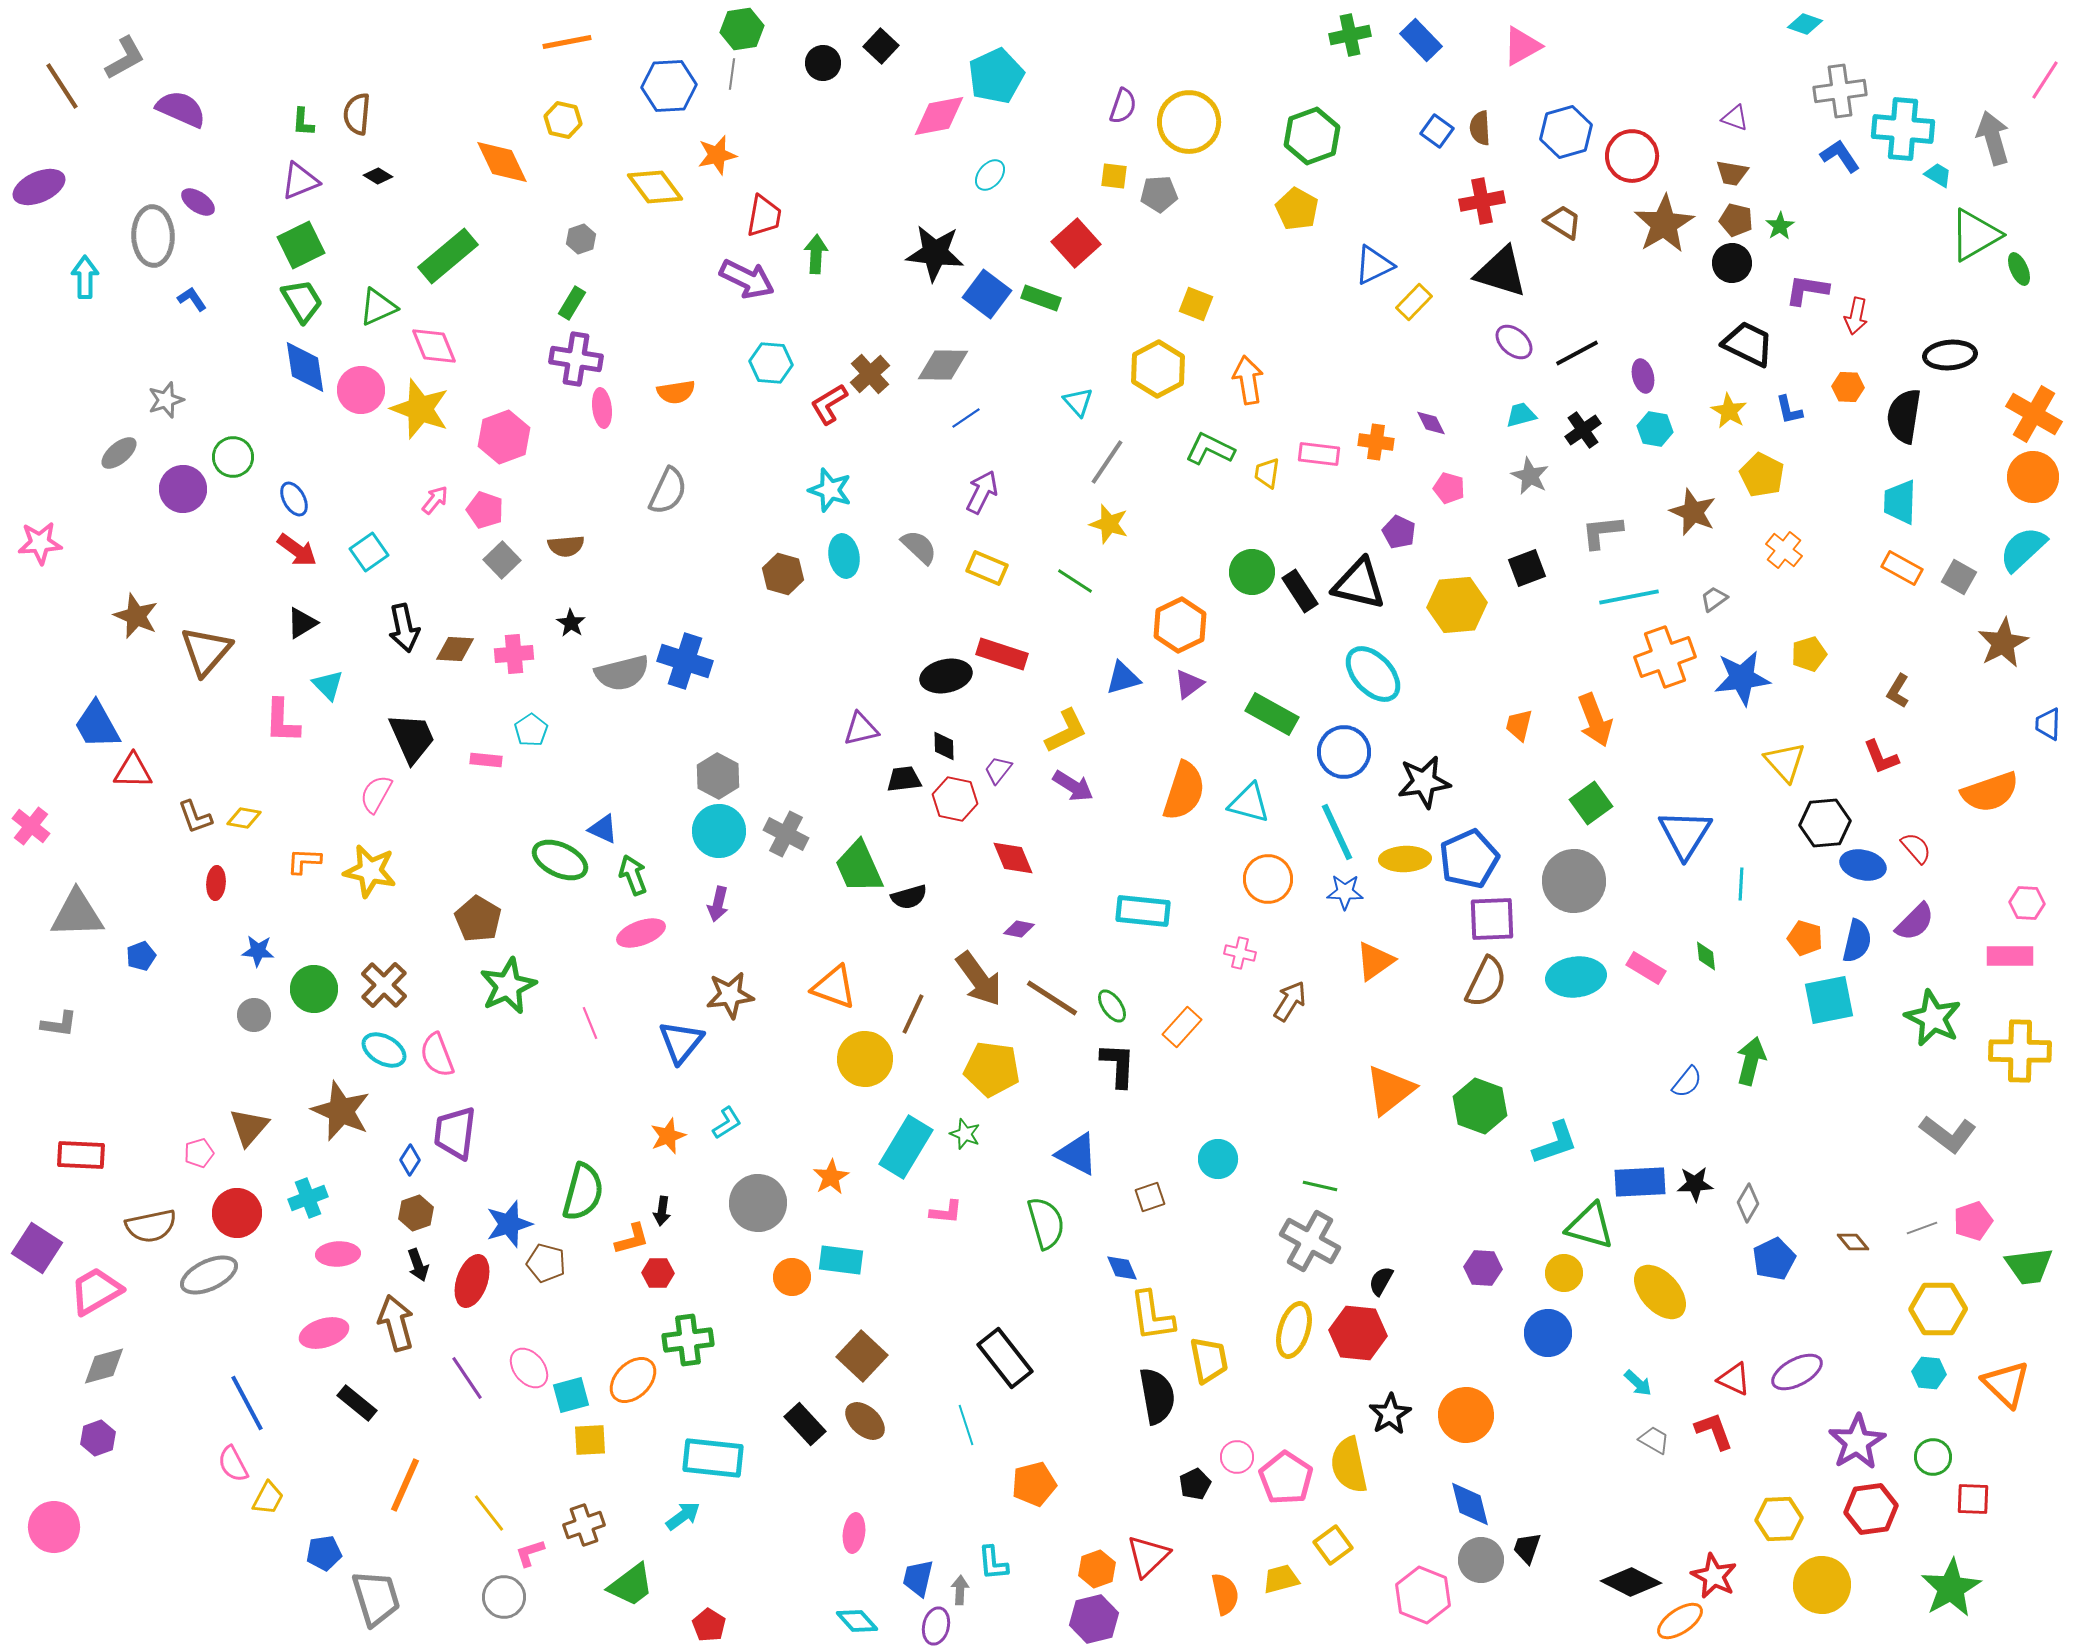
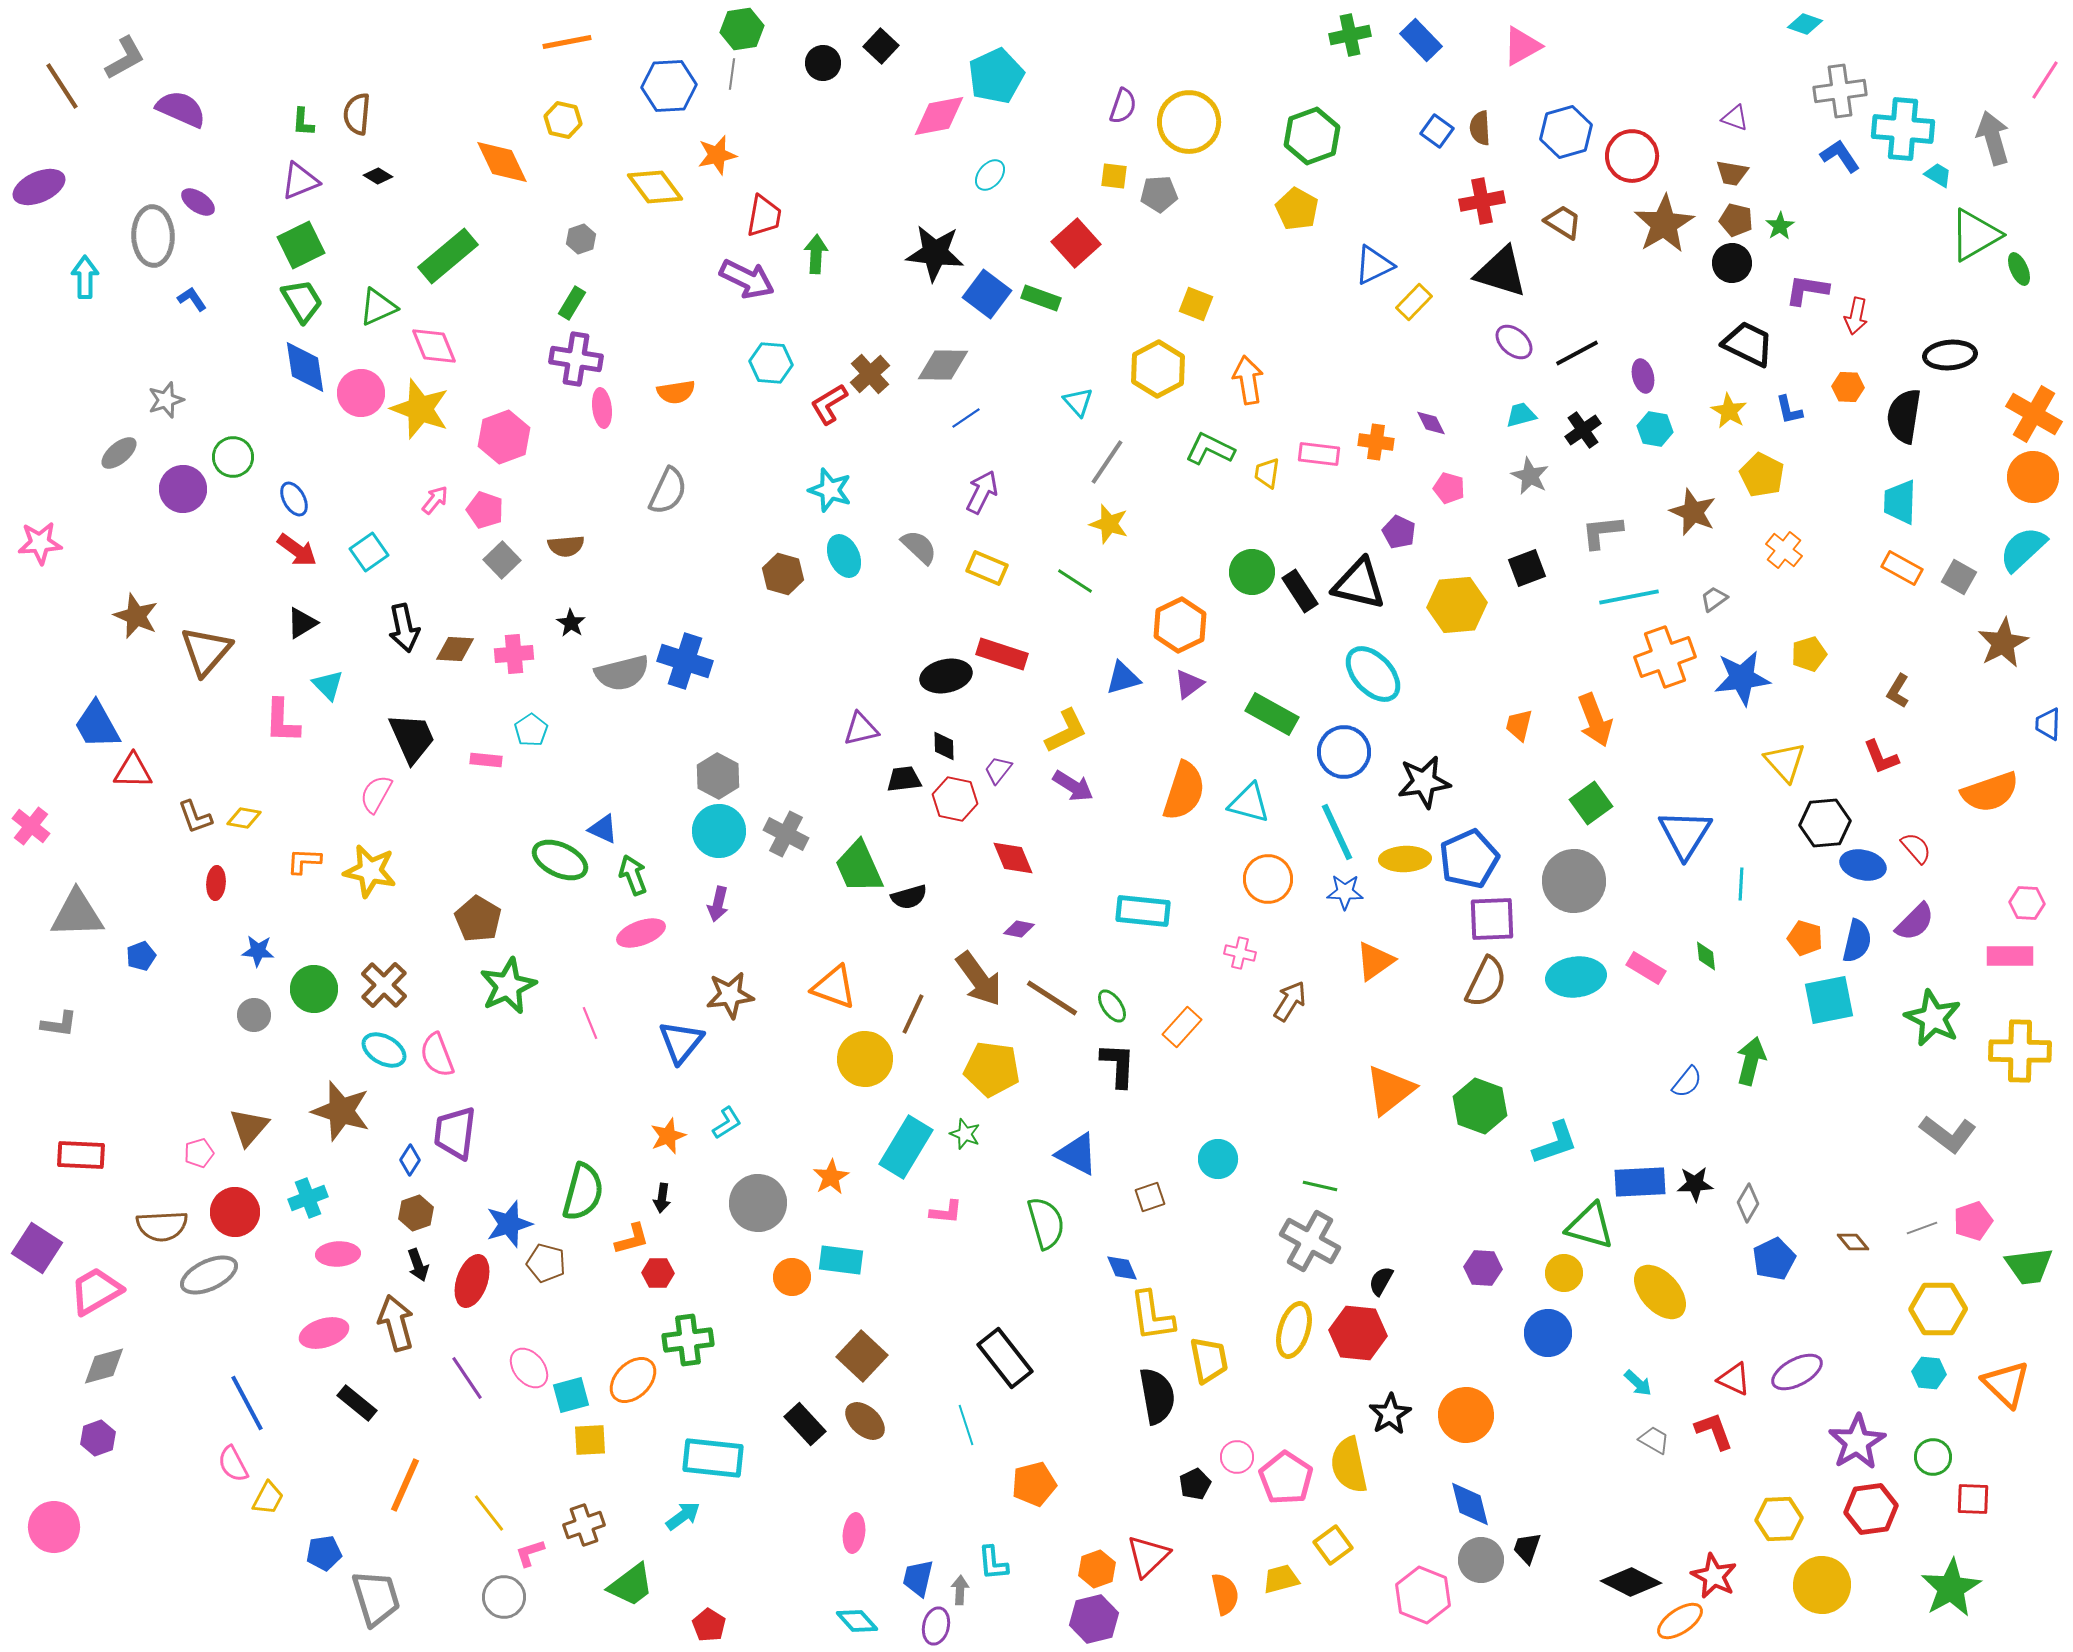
pink circle at (361, 390): moved 3 px down
cyan ellipse at (844, 556): rotated 15 degrees counterclockwise
brown star at (341, 1111): rotated 6 degrees counterclockwise
black arrow at (662, 1211): moved 13 px up
red circle at (237, 1213): moved 2 px left, 1 px up
brown semicircle at (151, 1226): moved 11 px right; rotated 9 degrees clockwise
